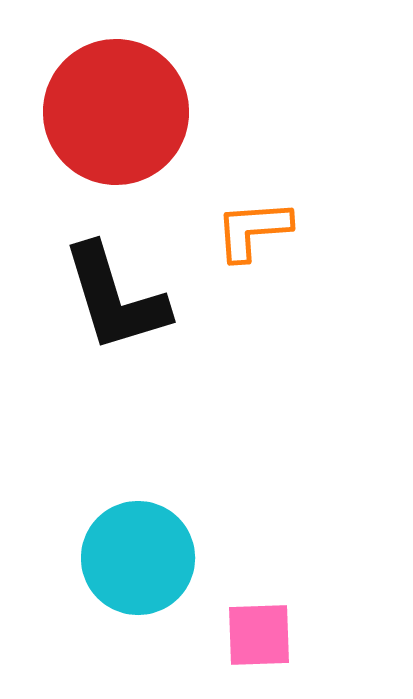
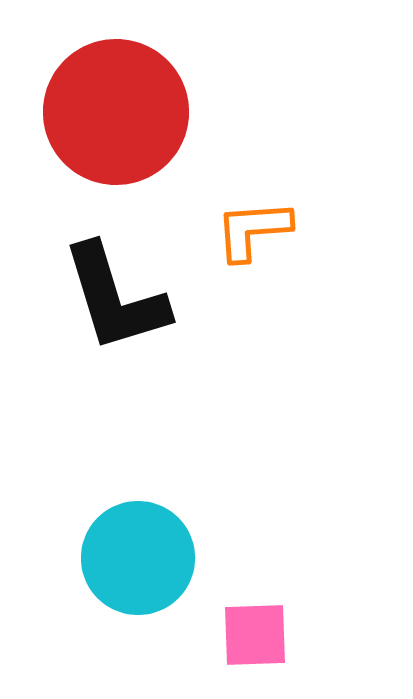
pink square: moved 4 px left
